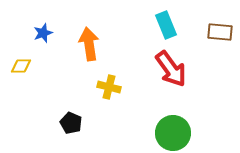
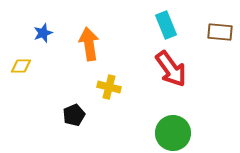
black pentagon: moved 3 px right, 8 px up; rotated 25 degrees clockwise
